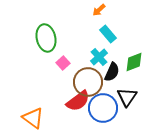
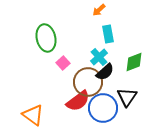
cyan rectangle: rotated 30 degrees clockwise
black semicircle: moved 7 px left; rotated 24 degrees clockwise
orange triangle: moved 3 px up
